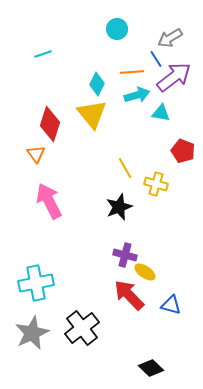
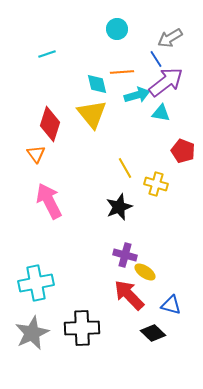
cyan line: moved 4 px right
orange line: moved 10 px left
purple arrow: moved 8 px left, 5 px down
cyan diamond: rotated 40 degrees counterclockwise
black cross: rotated 36 degrees clockwise
black diamond: moved 2 px right, 35 px up
